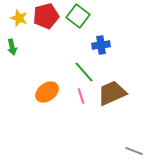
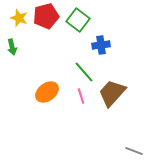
green square: moved 4 px down
brown trapezoid: rotated 24 degrees counterclockwise
